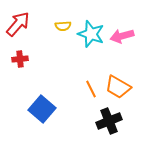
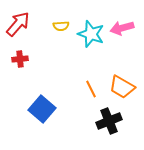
yellow semicircle: moved 2 px left
pink arrow: moved 8 px up
orange trapezoid: moved 4 px right
